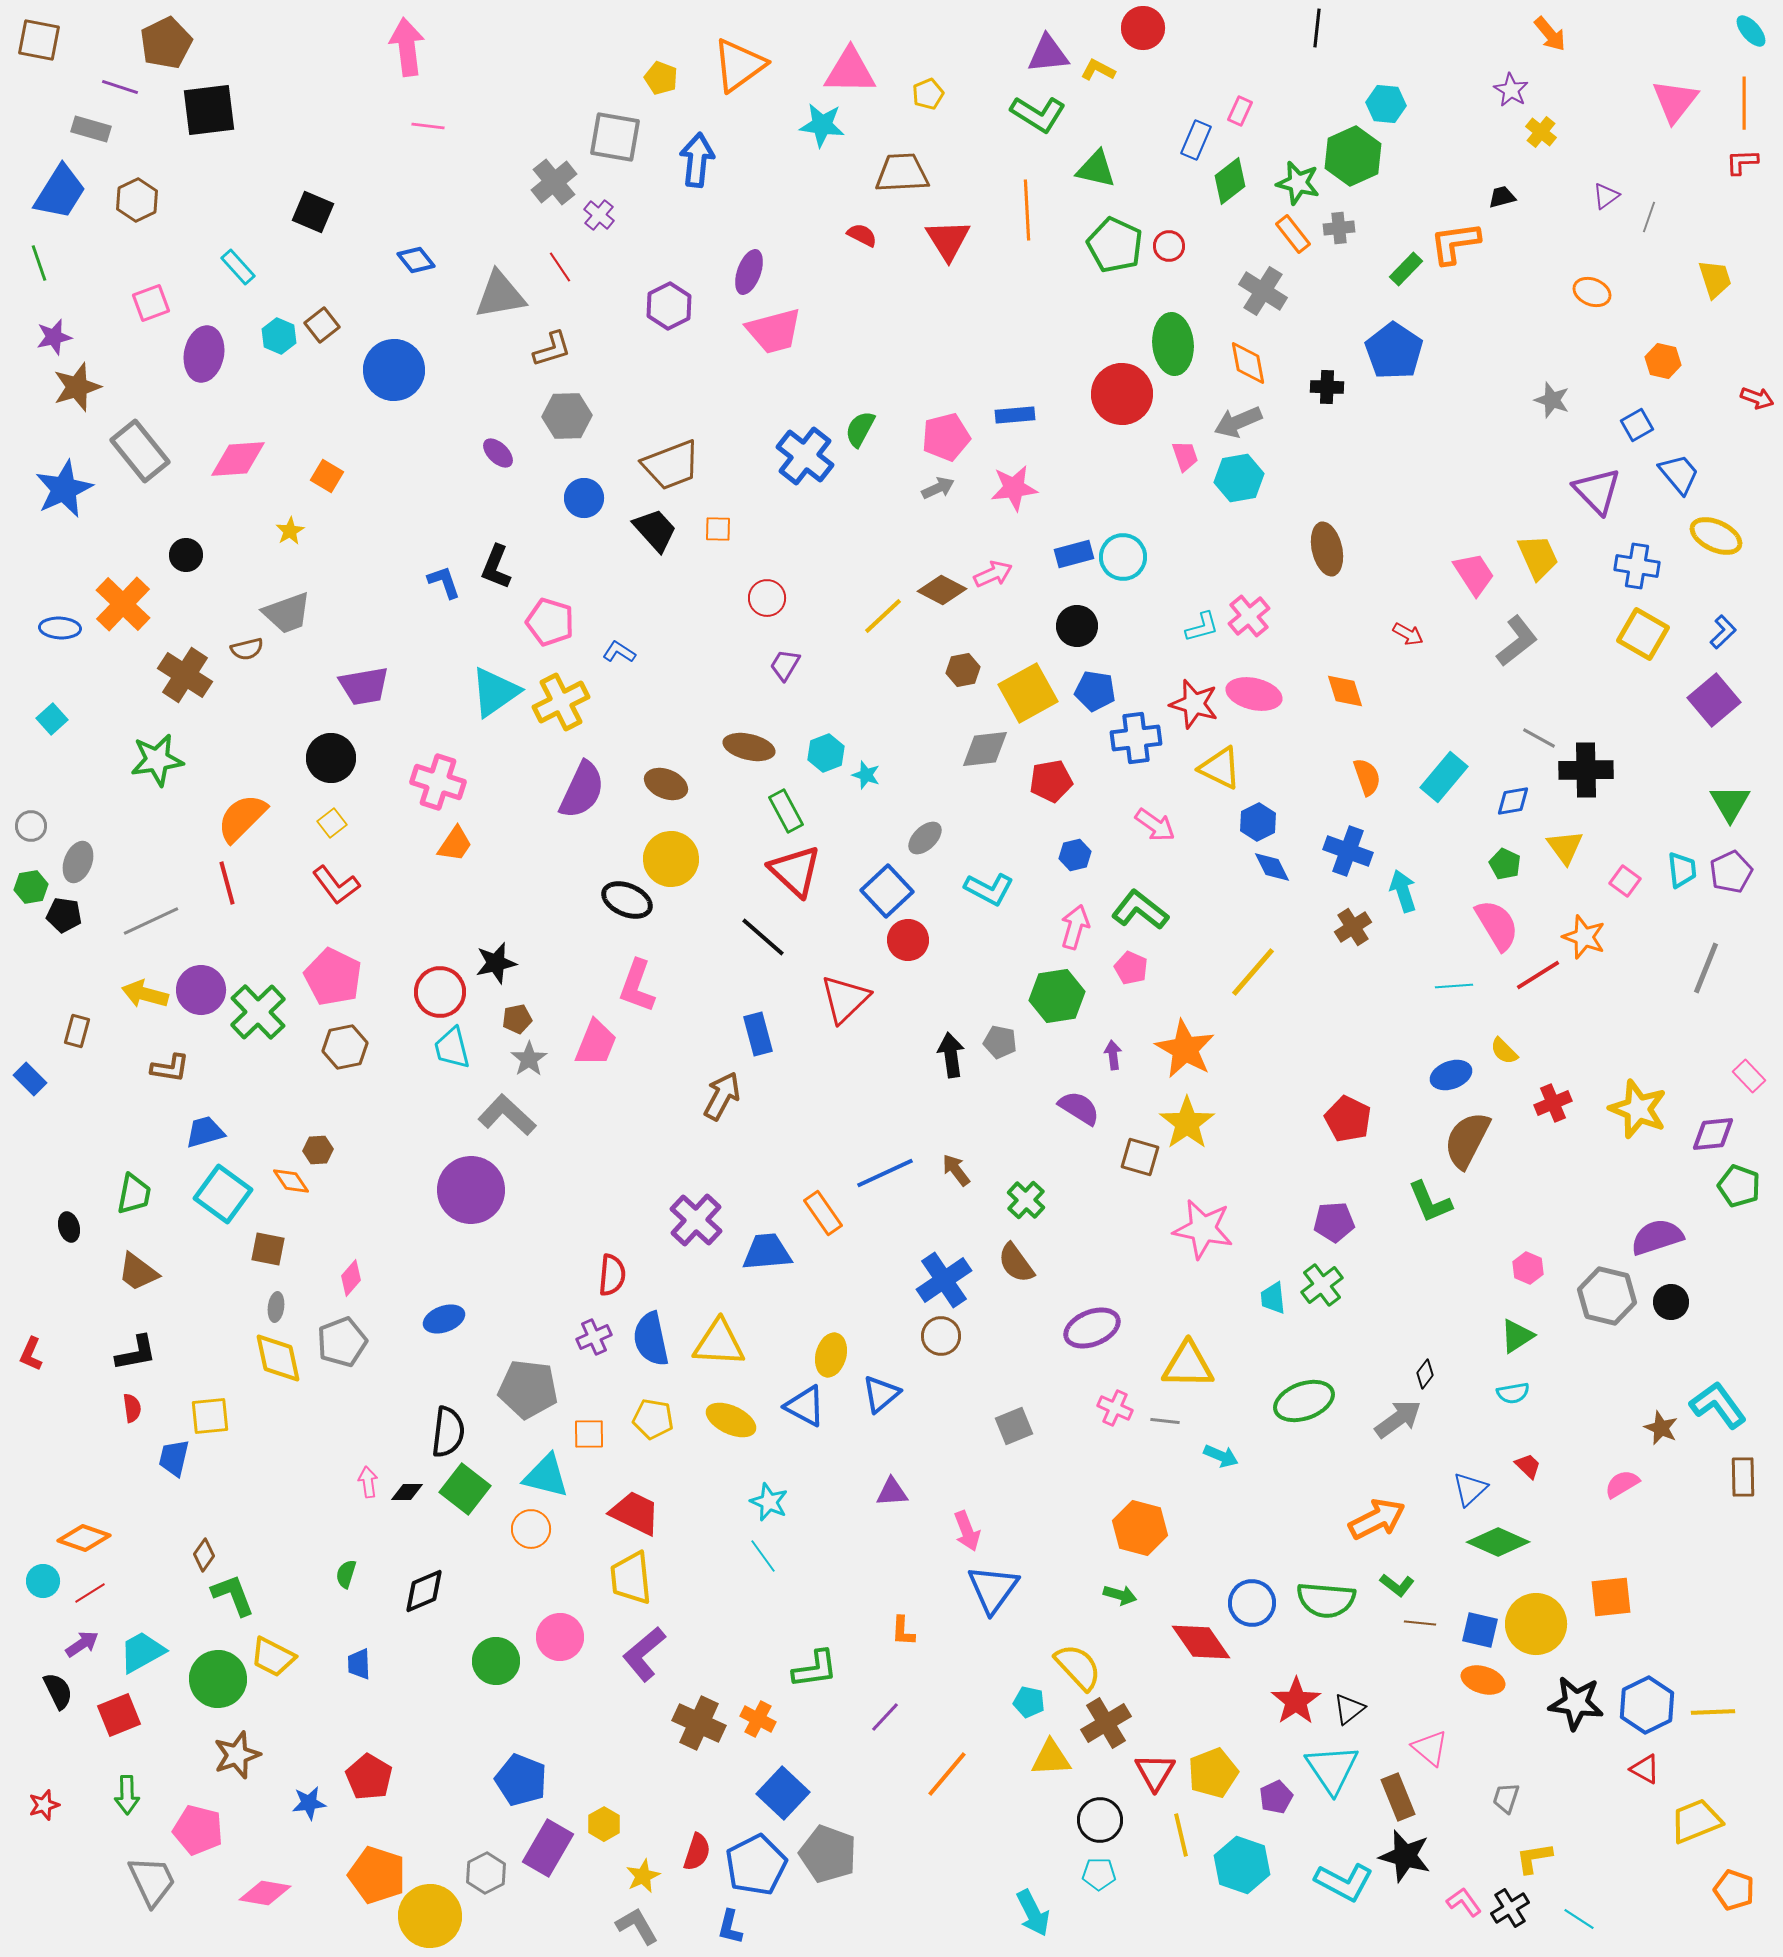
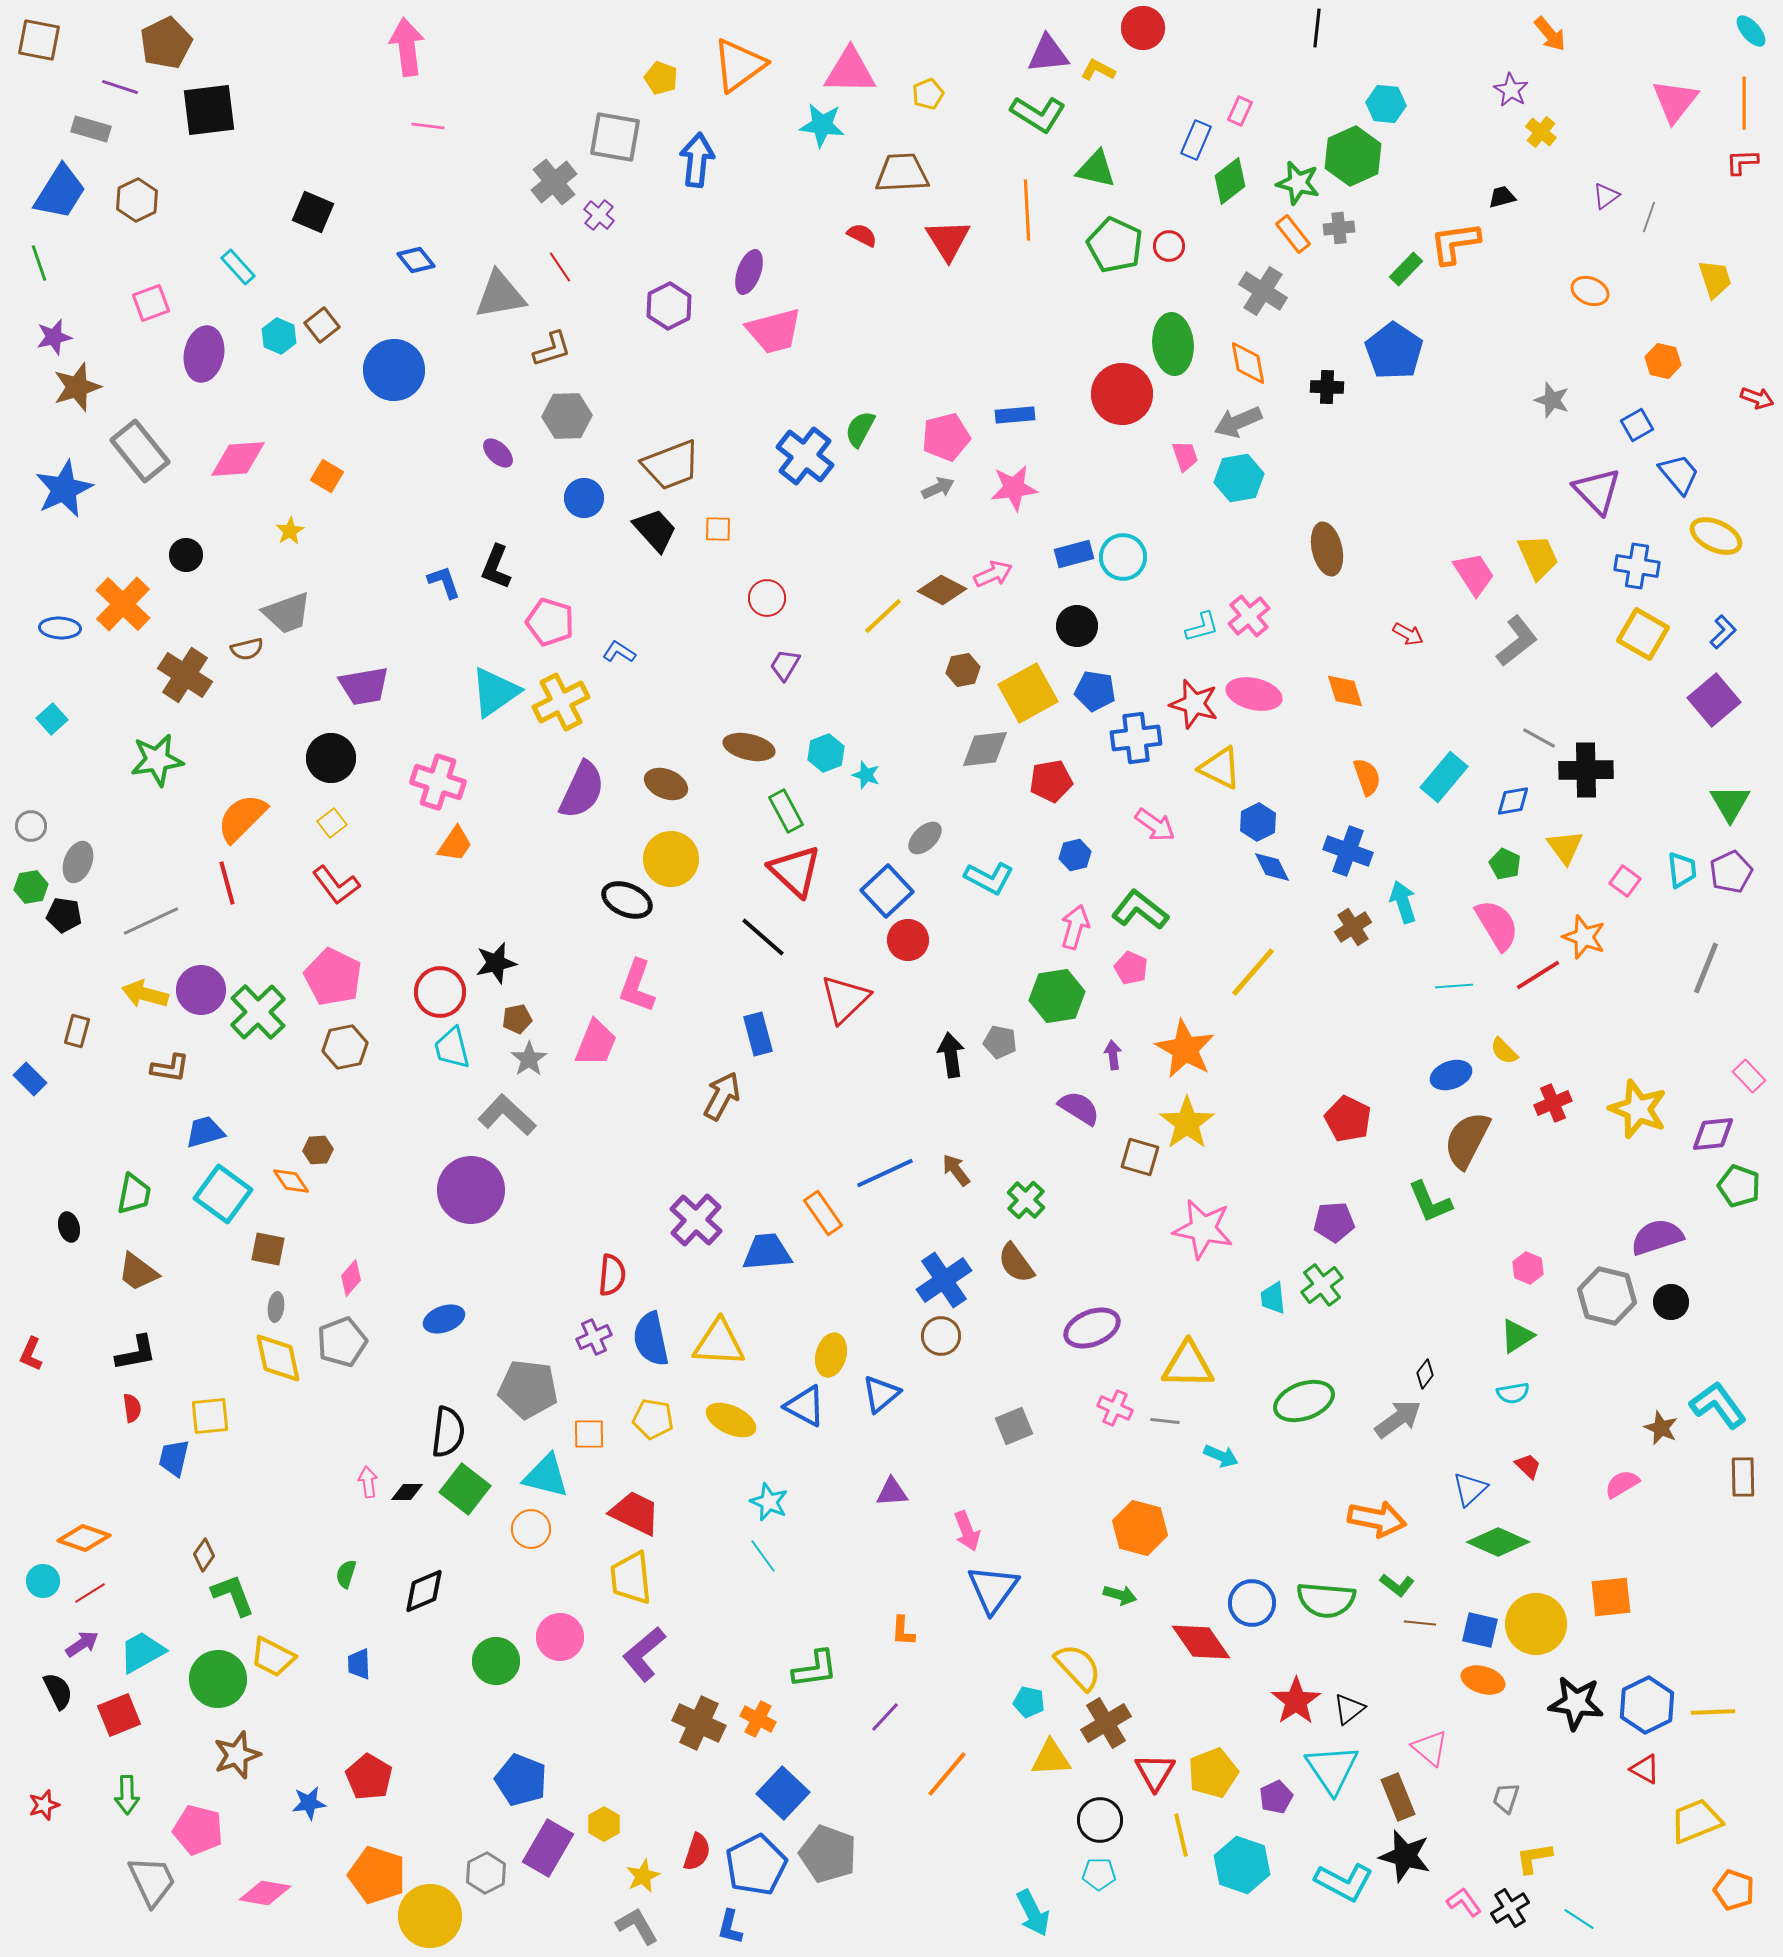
orange ellipse at (1592, 292): moved 2 px left, 1 px up
cyan L-shape at (989, 889): moved 11 px up
cyan arrow at (1403, 891): moved 11 px down
orange arrow at (1377, 1519): rotated 38 degrees clockwise
